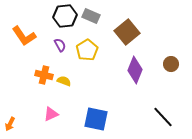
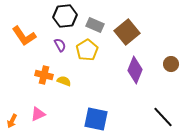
gray rectangle: moved 4 px right, 9 px down
pink triangle: moved 13 px left
orange arrow: moved 2 px right, 3 px up
